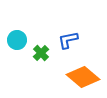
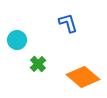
blue L-shape: moved 17 px up; rotated 85 degrees clockwise
green cross: moved 3 px left, 11 px down
